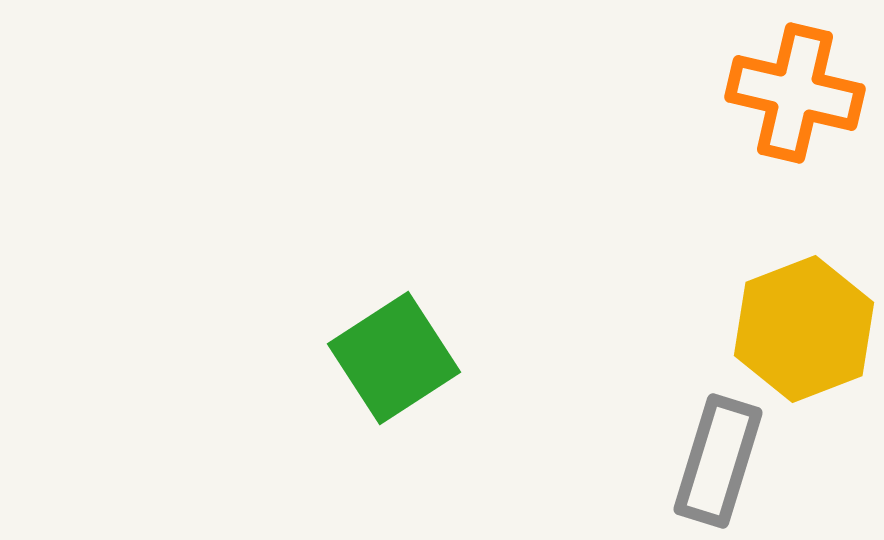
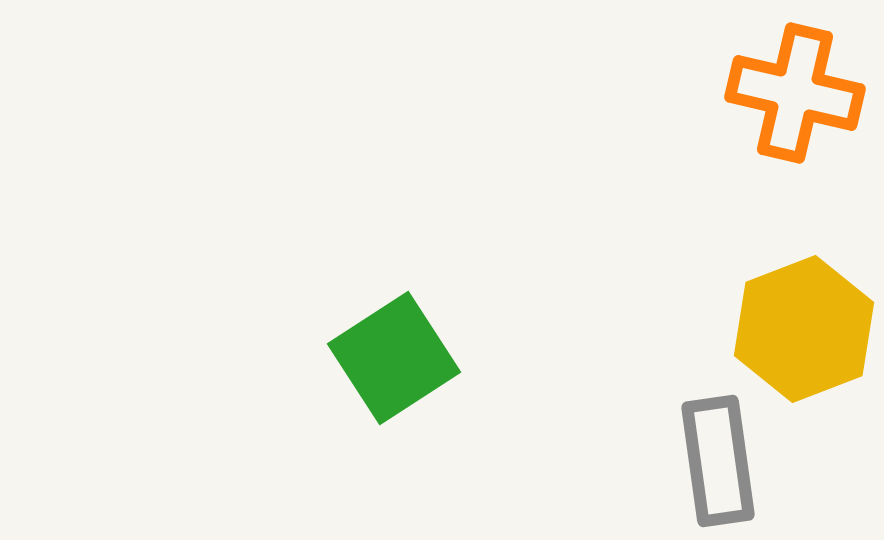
gray rectangle: rotated 25 degrees counterclockwise
